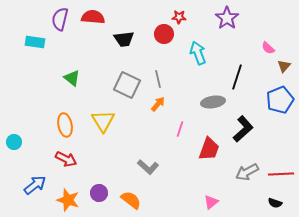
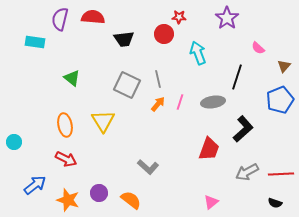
pink semicircle: moved 10 px left
pink line: moved 27 px up
